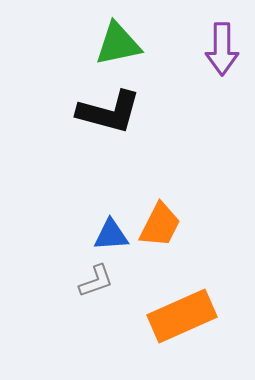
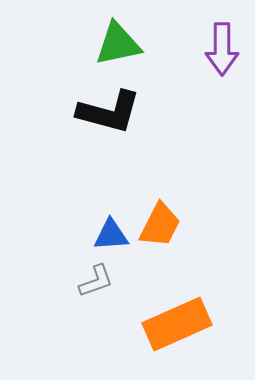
orange rectangle: moved 5 px left, 8 px down
